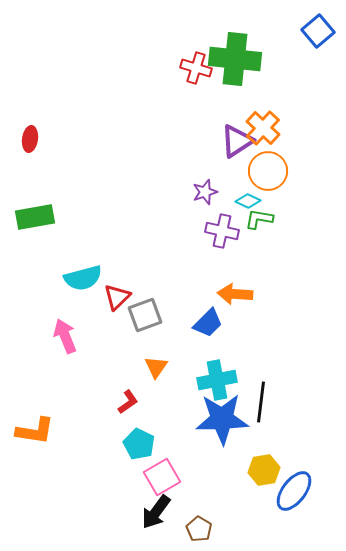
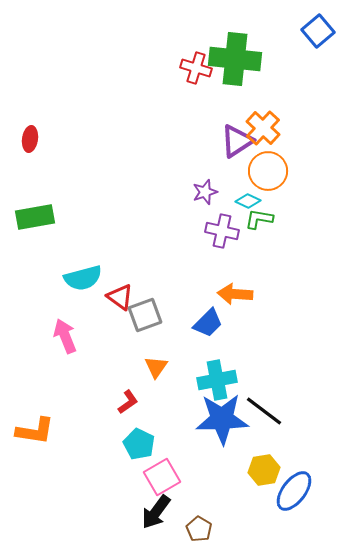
red triangle: moved 3 px right; rotated 40 degrees counterclockwise
black line: moved 3 px right, 9 px down; rotated 60 degrees counterclockwise
